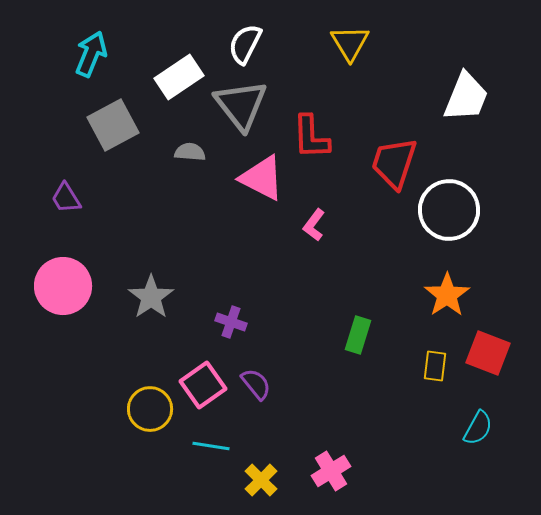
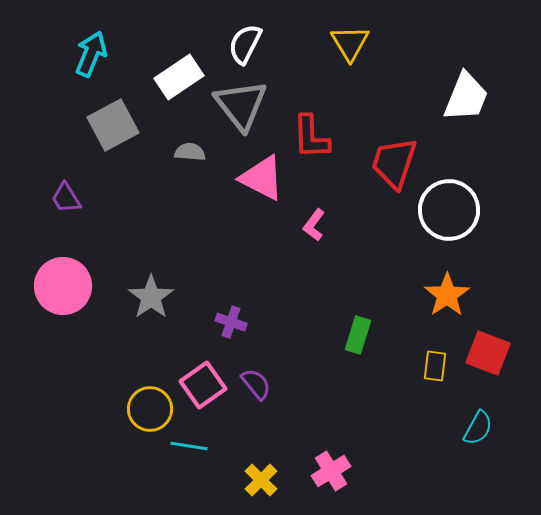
cyan line: moved 22 px left
